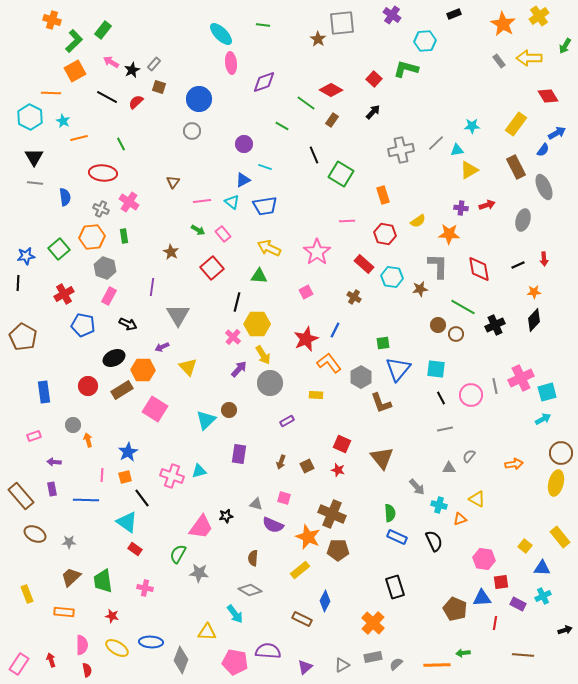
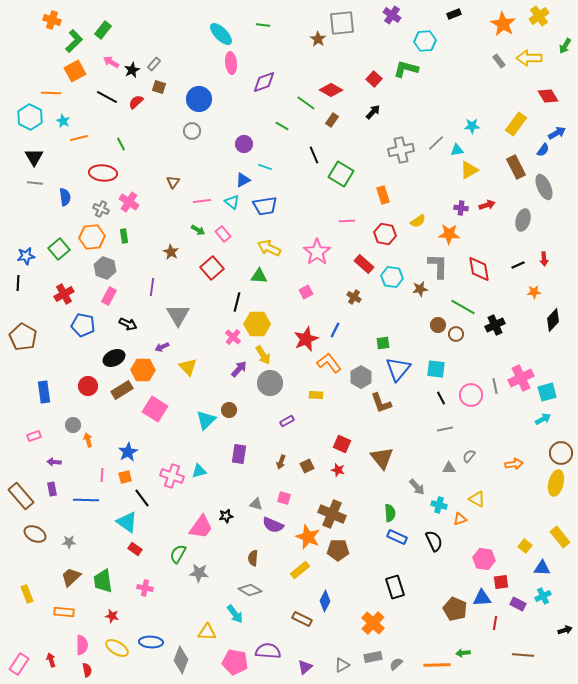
black diamond at (534, 320): moved 19 px right
